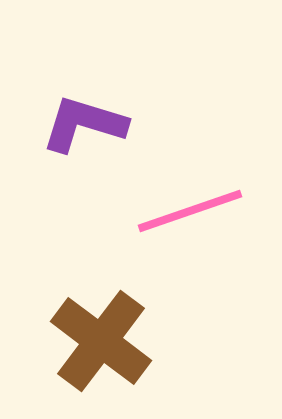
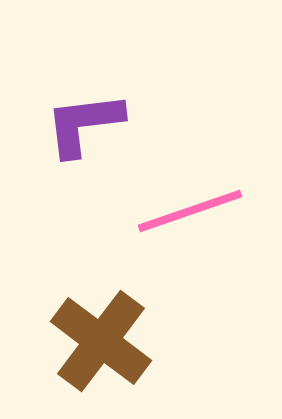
purple L-shape: rotated 24 degrees counterclockwise
